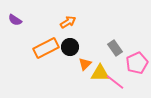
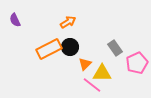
purple semicircle: rotated 32 degrees clockwise
orange rectangle: moved 3 px right, 1 px down
yellow triangle: moved 2 px right
pink line: moved 23 px left, 3 px down
